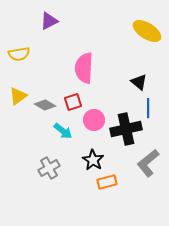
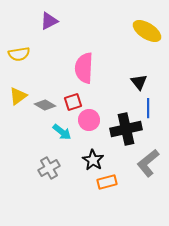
black triangle: rotated 12 degrees clockwise
pink circle: moved 5 px left
cyan arrow: moved 1 px left, 1 px down
